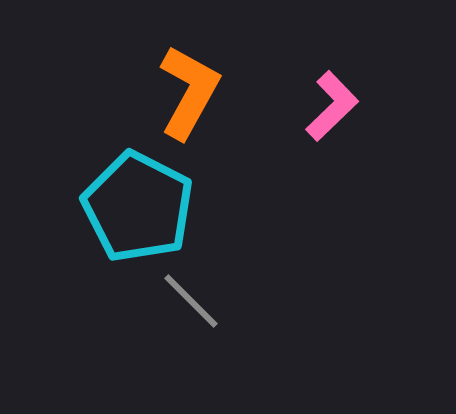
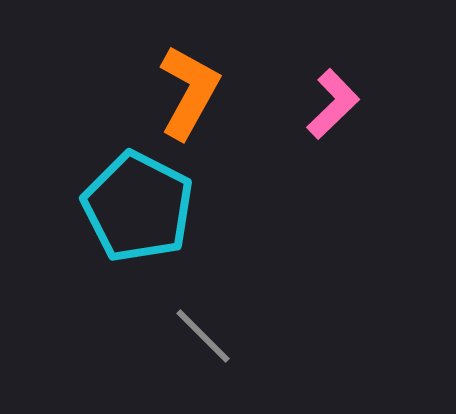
pink L-shape: moved 1 px right, 2 px up
gray line: moved 12 px right, 35 px down
